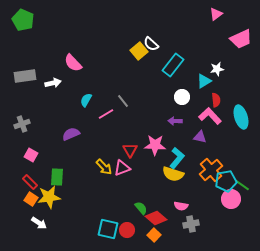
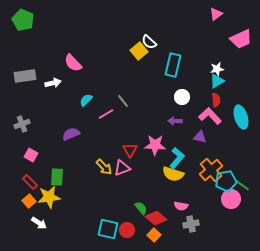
white semicircle at (151, 44): moved 2 px left, 2 px up
cyan rectangle at (173, 65): rotated 25 degrees counterclockwise
cyan triangle at (204, 81): moved 13 px right
cyan semicircle at (86, 100): rotated 16 degrees clockwise
orange square at (31, 199): moved 2 px left, 2 px down; rotated 16 degrees clockwise
